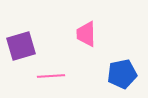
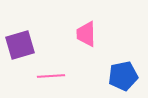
purple square: moved 1 px left, 1 px up
blue pentagon: moved 1 px right, 2 px down
